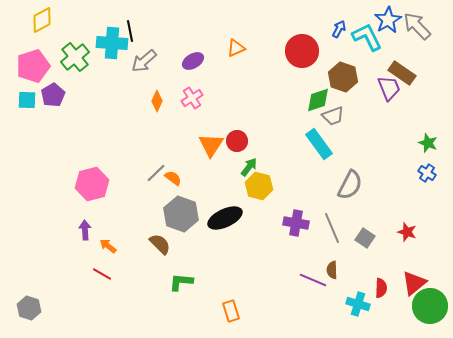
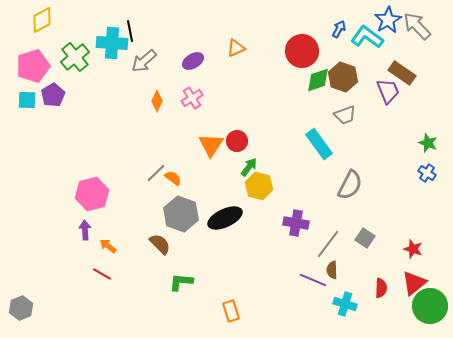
cyan L-shape at (367, 37): rotated 28 degrees counterclockwise
purple trapezoid at (389, 88): moved 1 px left, 3 px down
green diamond at (318, 100): moved 20 px up
gray trapezoid at (333, 116): moved 12 px right, 1 px up
pink hexagon at (92, 184): moved 10 px down
gray line at (332, 228): moved 4 px left, 16 px down; rotated 60 degrees clockwise
red star at (407, 232): moved 6 px right, 17 px down
cyan cross at (358, 304): moved 13 px left
gray hexagon at (29, 308): moved 8 px left; rotated 20 degrees clockwise
